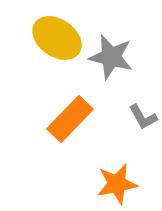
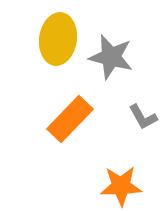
yellow ellipse: moved 1 px right, 1 px down; rotated 63 degrees clockwise
orange star: moved 4 px right, 2 px down; rotated 9 degrees clockwise
